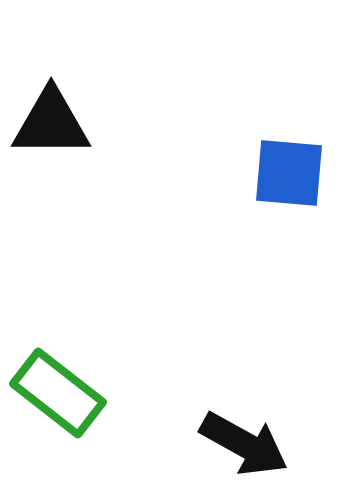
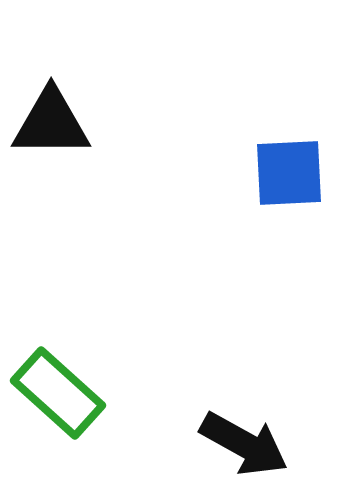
blue square: rotated 8 degrees counterclockwise
green rectangle: rotated 4 degrees clockwise
